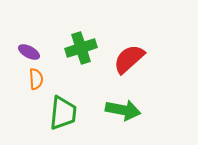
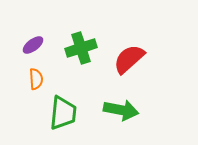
purple ellipse: moved 4 px right, 7 px up; rotated 65 degrees counterclockwise
green arrow: moved 2 px left
